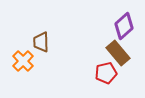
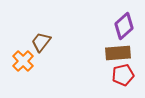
brown trapezoid: rotated 40 degrees clockwise
brown rectangle: rotated 55 degrees counterclockwise
red pentagon: moved 17 px right, 2 px down
